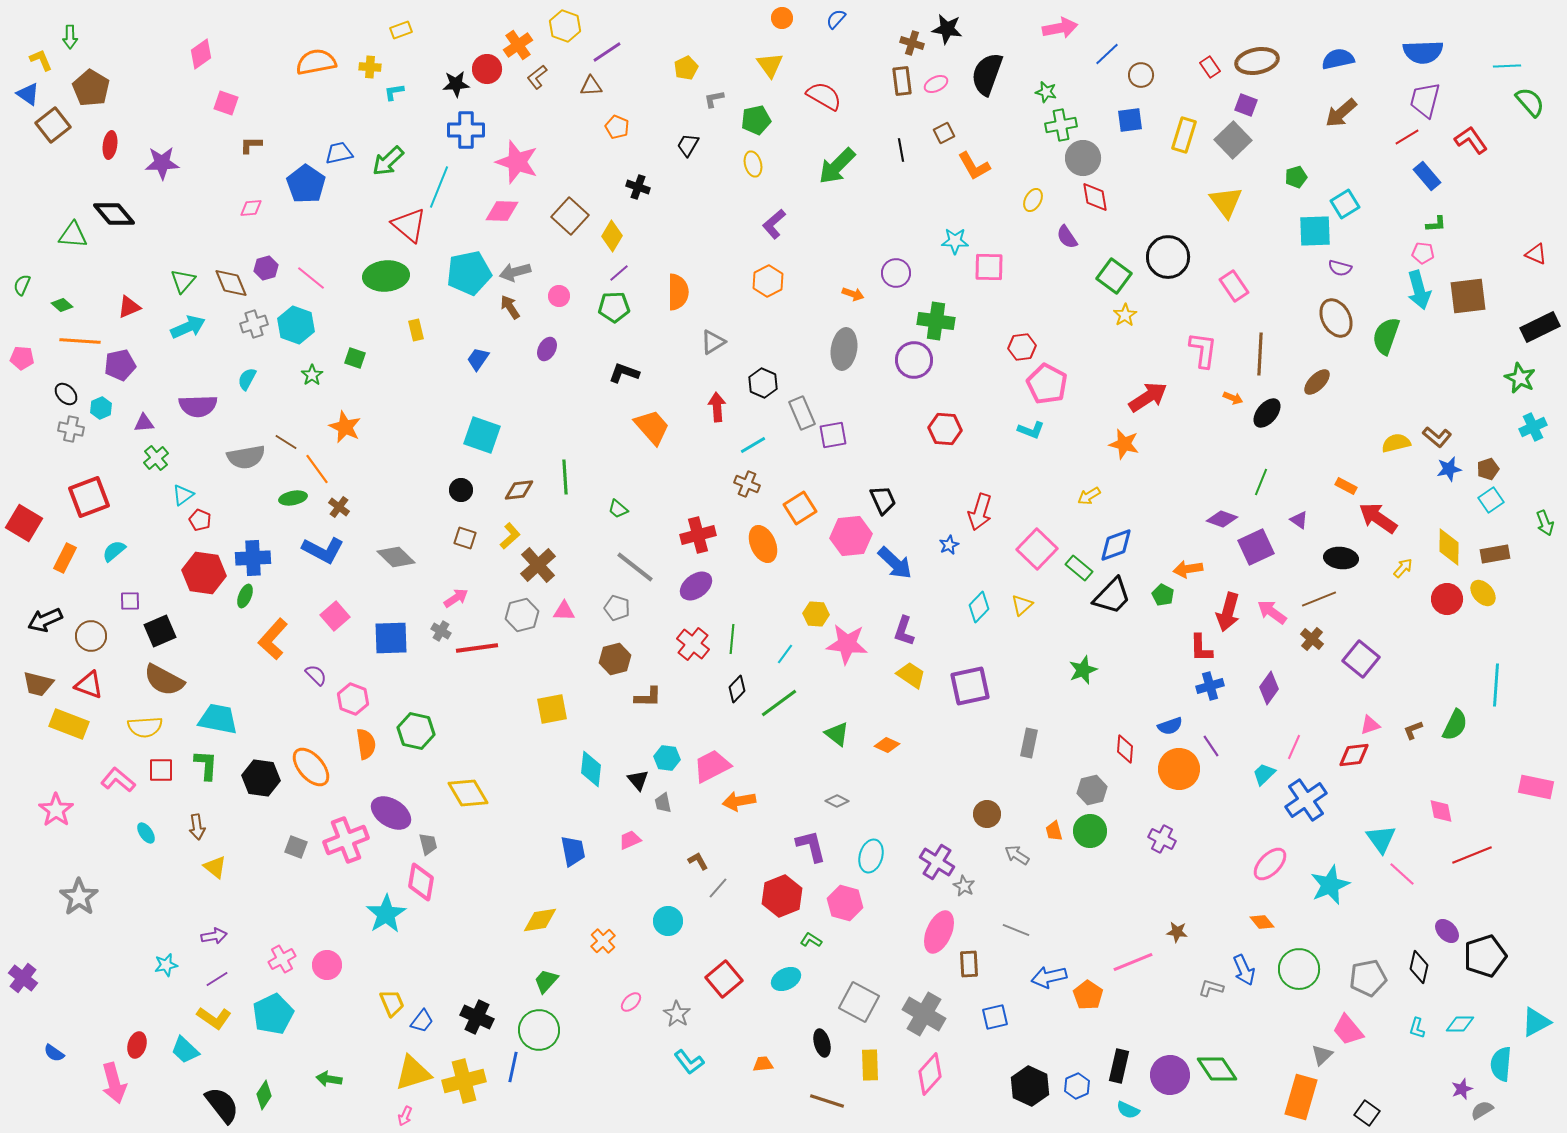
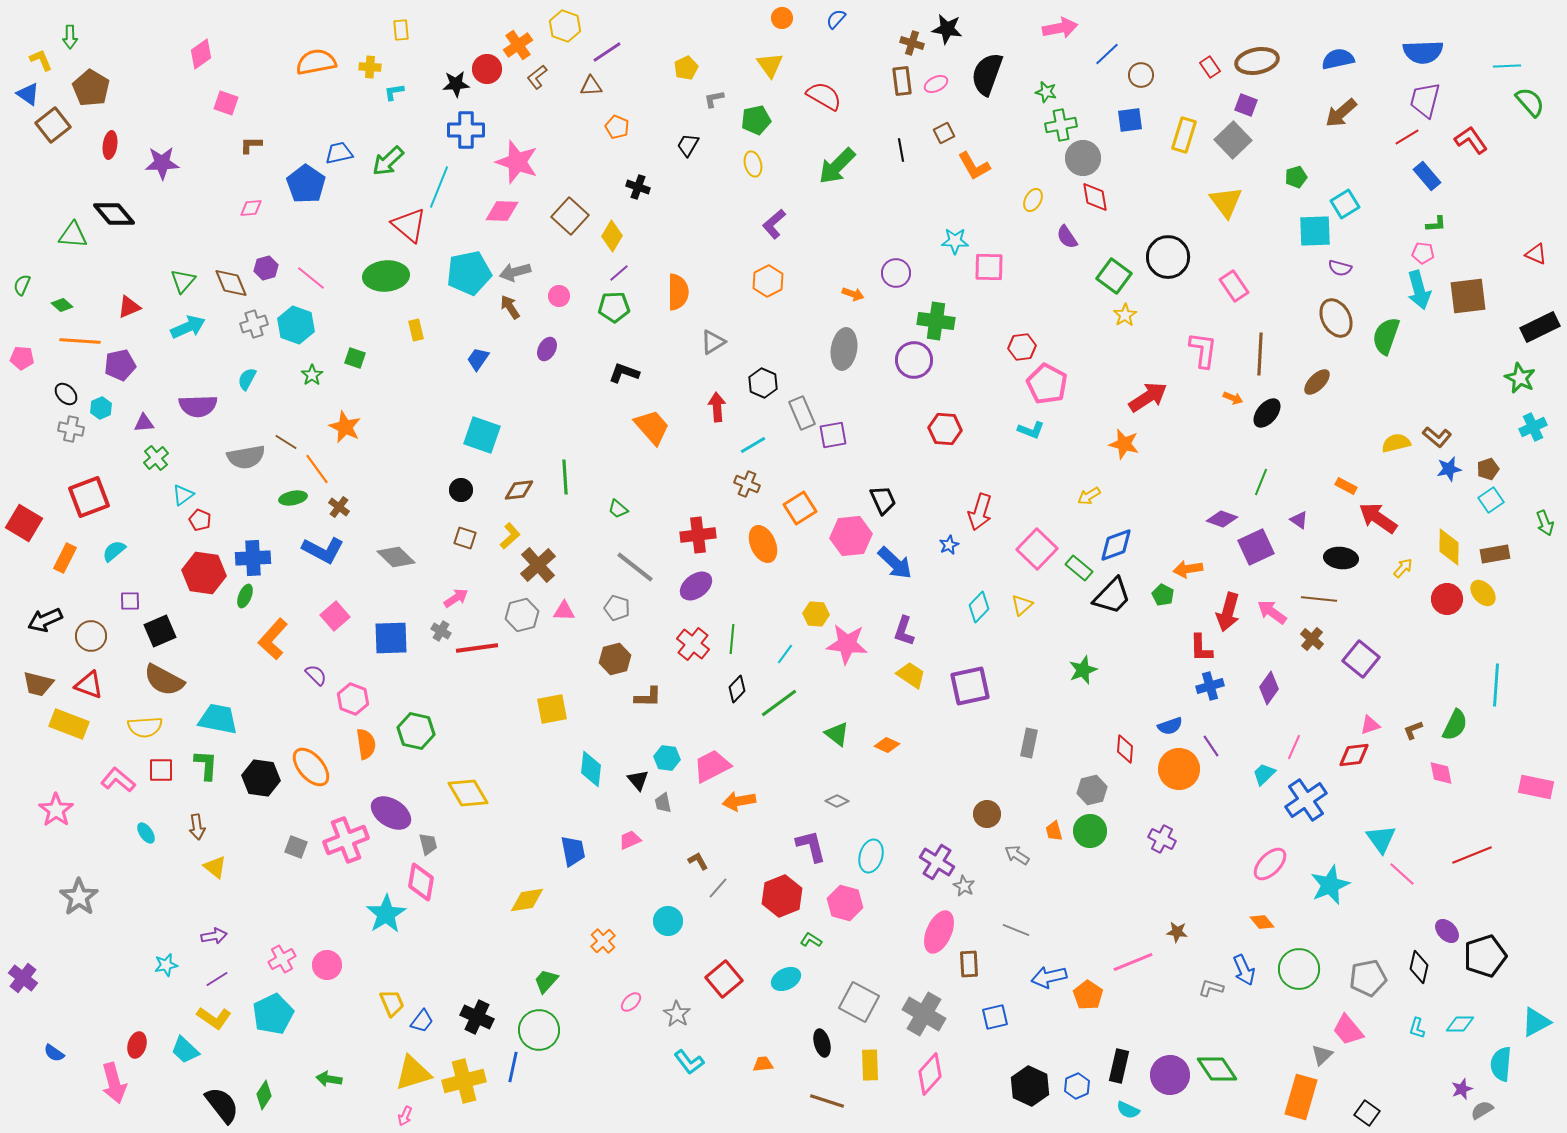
yellow rectangle at (401, 30): rotated 75 degrees counterclockwise
red cross at (698, 535): rotated 8 degrees clockwise
brown line at (1319, 599): rotated 28 degrees clockwise
pink diamond at (1441, 811): moved 38 px up
yellow diamond at (540, 920): moved 13 px left, 20 px up
